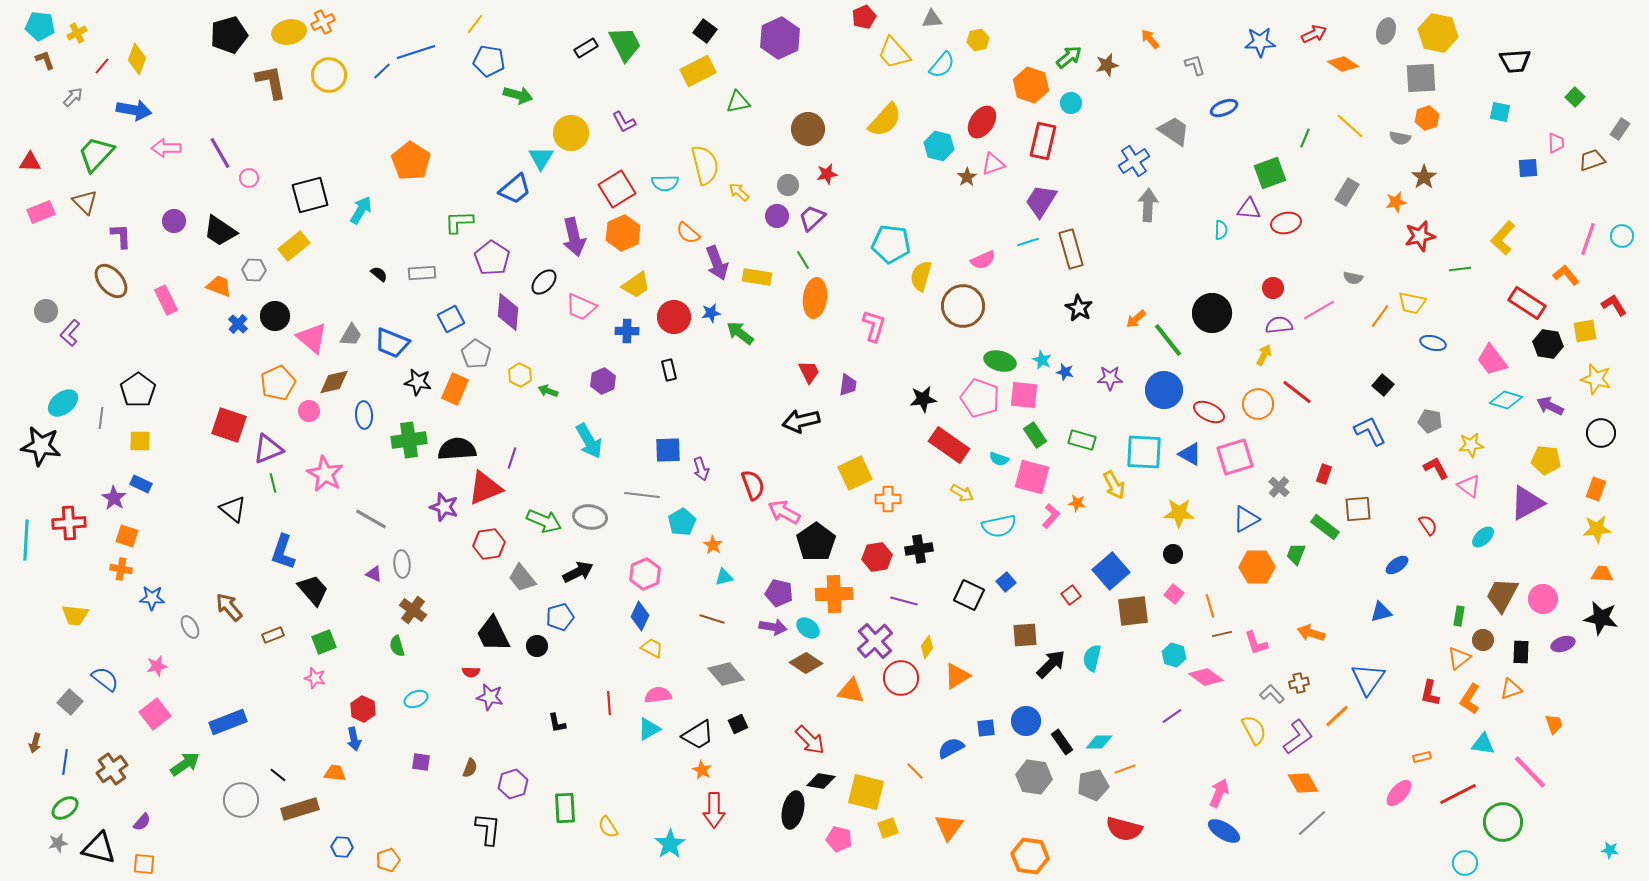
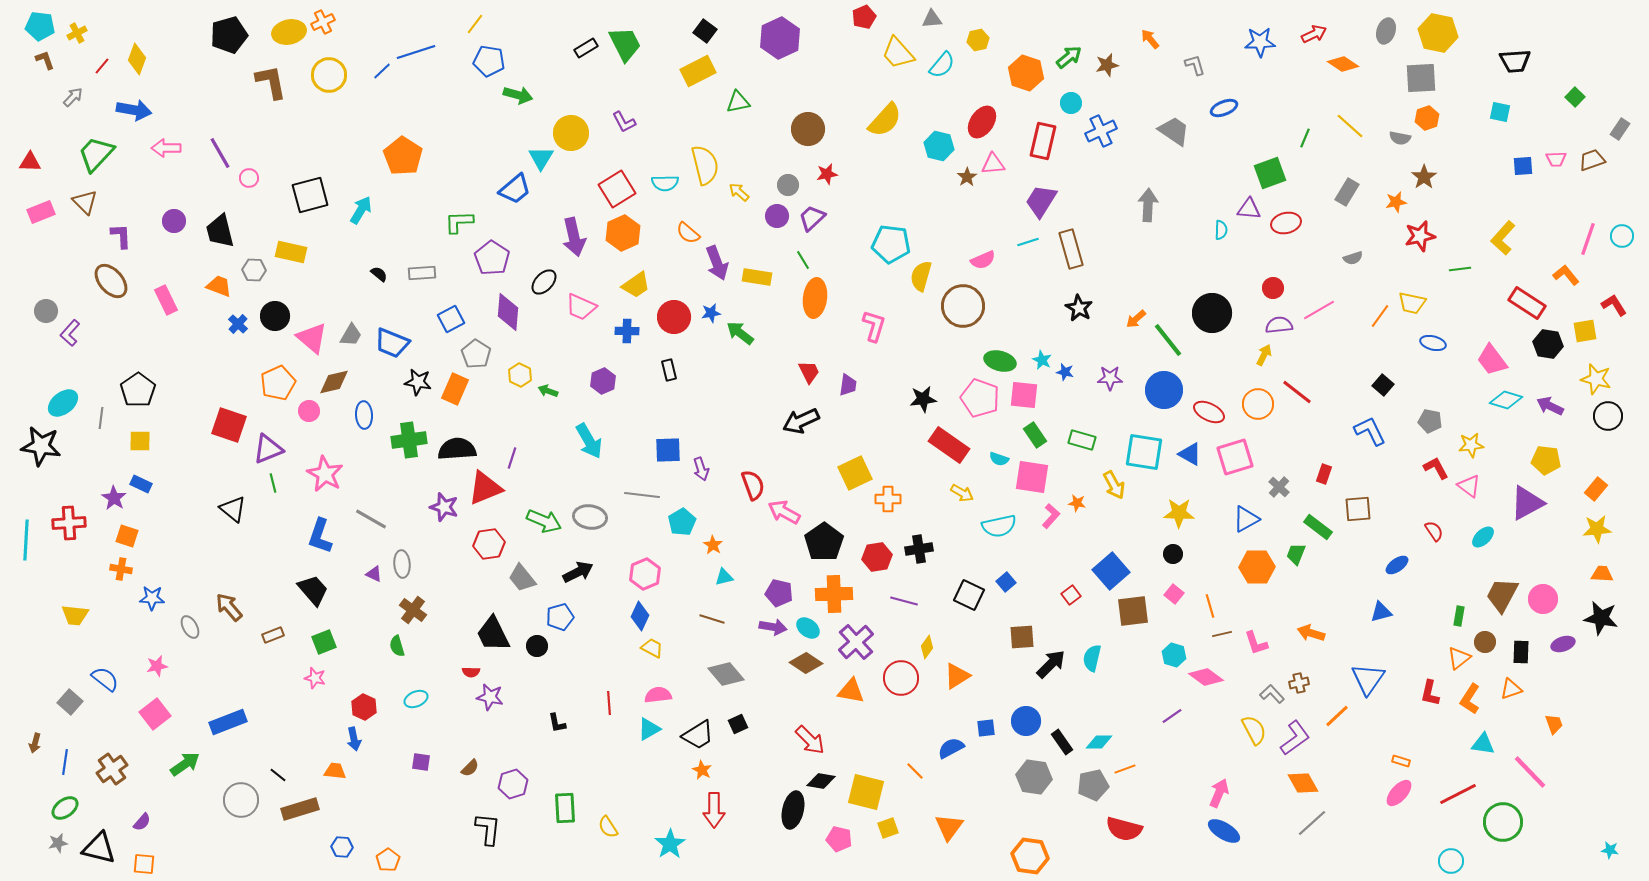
yellow trapezoid at (894, 53): moved 4 px right
orange hexagon at (1031, 85): moved 5 px left, 12 px up
pink trapezoid at (1556, 143): moved 16 px down; rotated 90 degrees clockwise
orange pentagon at (411, 161): moved 8 px left, 5 px up
blue cross at (1134, 161): moved 33 px left, 30 px up; rotated 8 degrees clockwise
pink triangle at (993, 164): rotated 15 degrees clockwise
blue square at (1528, 168): moved 5 px left, 2 px up
black trapezoid at (220, 231): rotated 42 degrees clockwise
yellow rectangle at (294, 246): moved 3 px left, 6 px down; rotated 52 degrees clockwise
gray semicircle at (1353, 278): moved 20 px up; rotated 30 degrees counterclockwise
black arrow at (801, 421): rotated 12 degrees counterclockwise
black circle at (1601, 433): moved 7 px right, 17 px up
cyan square at (1144, 452): rotated 6 degrees clockwise
pink square at (1032, 477): rotated 6 degrees counterclockwise
orange rectangle at (1596, 489): rotated 20 degrees clockwise
red semicircle at (1428, 525): moved 6 px right, 6 px down
green rectangle at (1325, 527): moved 7 px left
black pentagon at (816, 542): moved 8 px right
blue L-shape at (283, 552): moved 37 px right, 16 px up
brown square at (1025, 635): moved 3 px left, 2 px down
brown circle at (1483, 640): moved 2 px right, 2 px down
purple cross at (875, 641): moved 19 px left, 1 px down
red hexagon at (363, 709): moved 1 px right, 2 px up
purple L-shape at (1298, 737): moved 3 px left, 1 px down
orange rectangle at (1422, 757): moved 21 px left, 4 px down; rotated 30 degrees clockwise
brown semicircle at (470, 768): rotated 24 degrees clockwise
orange trapezoid at (335, 773): moved 2 px up
orange pentagon at (388, 860): rotated 15 degrees counterclockwise
cyan circle at (1465, 863): moved 14 px left, 2 px up
